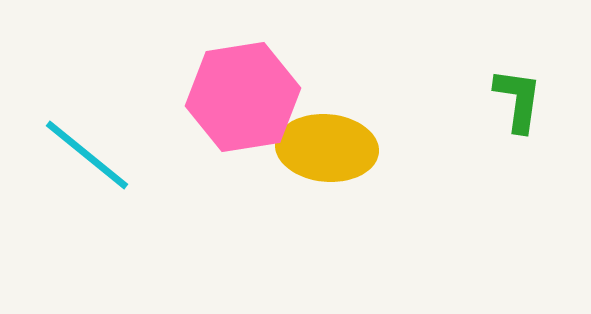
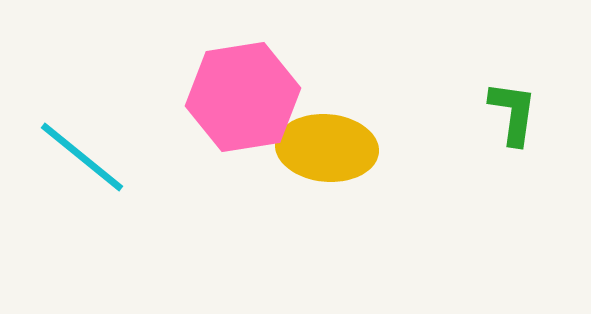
green L-shape: moved 5 px left, 13 px down
cyan line: moved 5 px left, 2 px down
